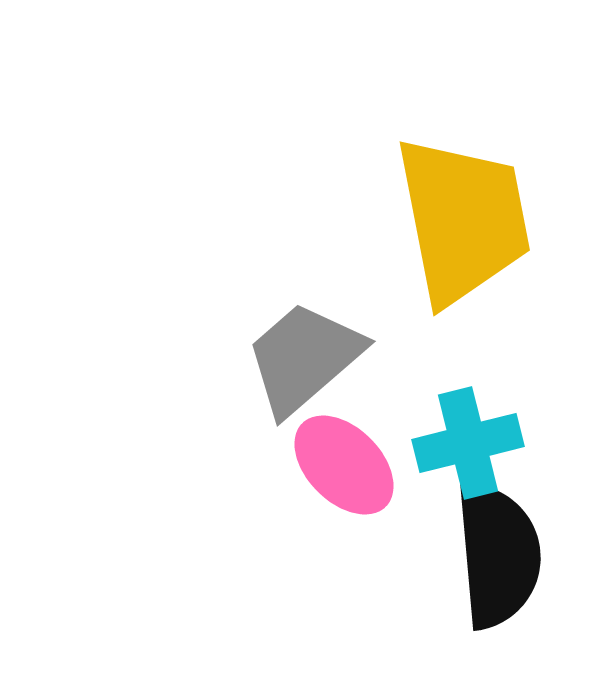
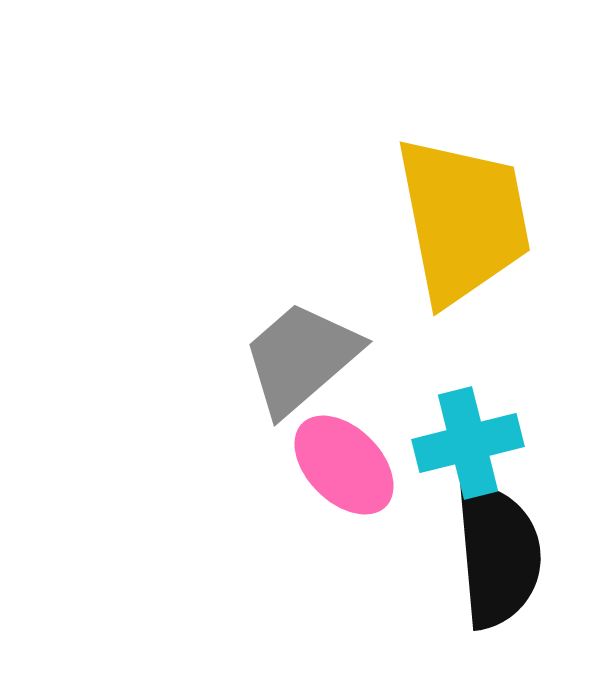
gray trapezoid: moved 3 px left
